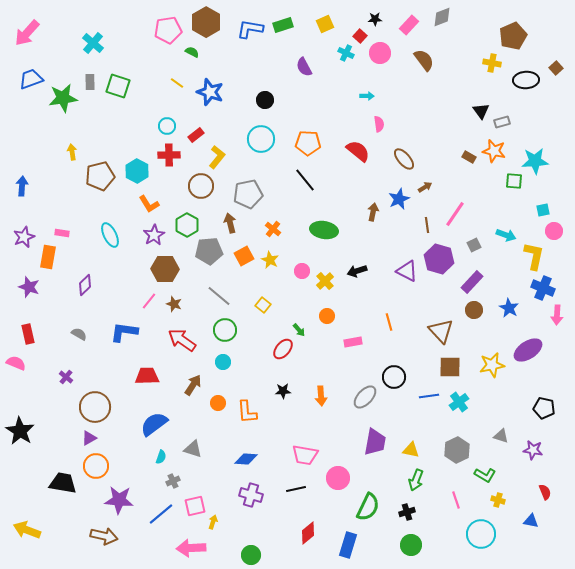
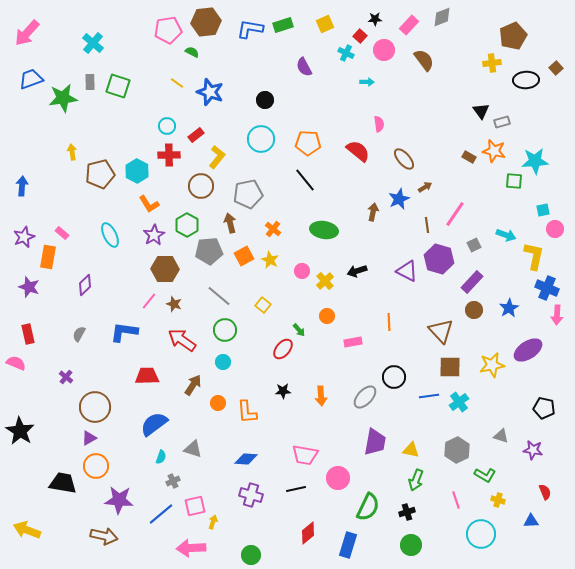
brown hexagon at (206, 22): rotated 24 degrees clockwise
pink circle at (380, 53): moved 4 px right, 3 px up
yellow cross at (492, 63): rotated 18 degrees counterclockwise
cyan arrow at (367, 96): moved 14 px up
brown pentagon at (100, 176): moved 2 px up
pink circle at (554, 231): moved 1 px right, 2 px up
pink rectangle at (62, 233): rotated 32 degrees clockwise
blue cross at (543, 288): moved 4 px right
blue star at (509, 308): rotated 12 degrees clockwise
orange line at (389, 322): rotated 12 degrees clockwise
gray semicircle at (79, 334): rotated 91 degrees counterclockwise
blue triangle at (531, 521): rotated 14 degrees counterclockwise
